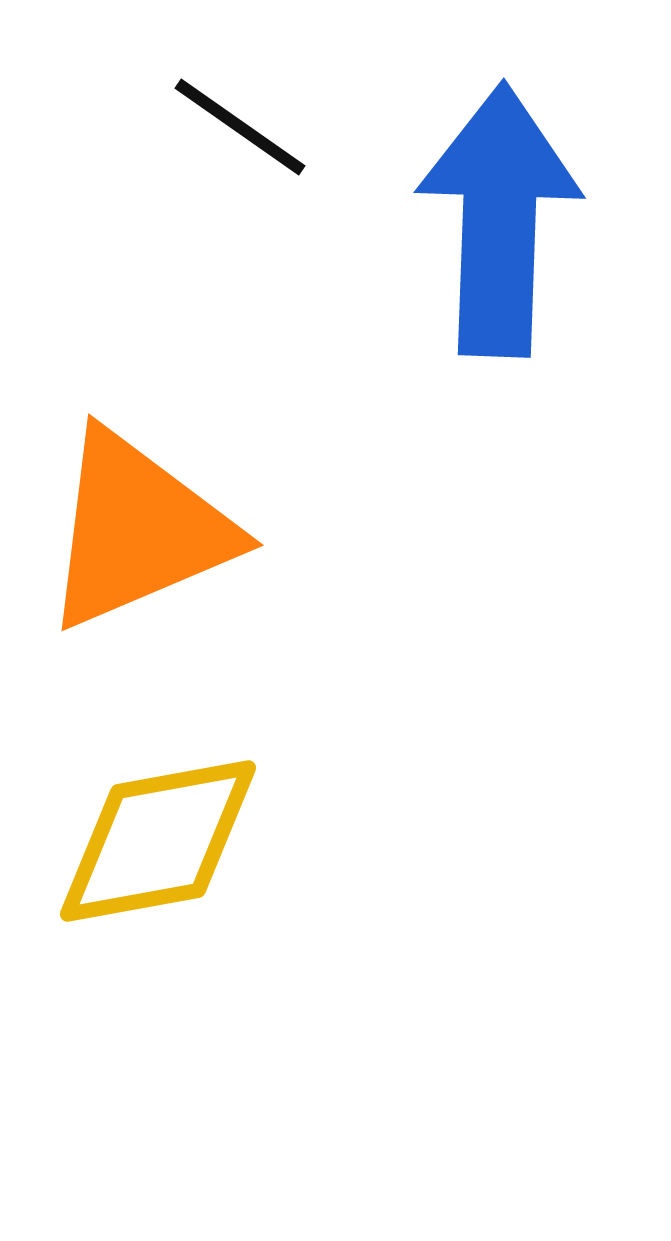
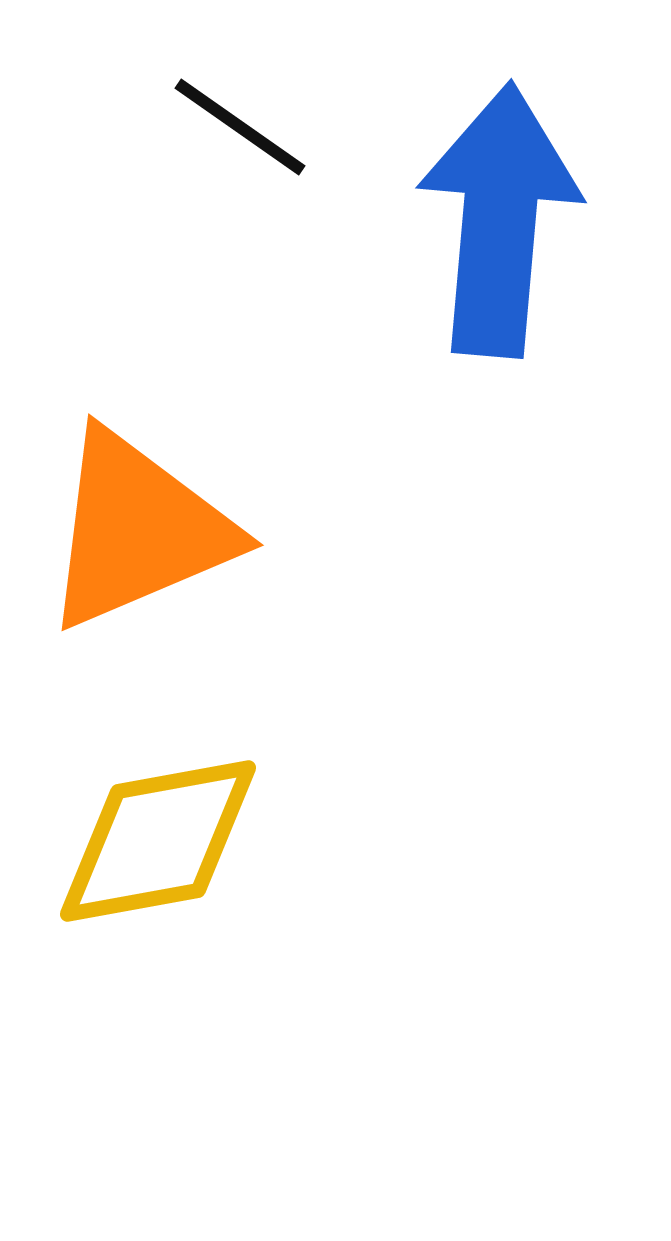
blue arrow: rotated 3 degrees clockwise
